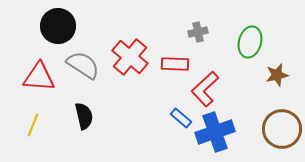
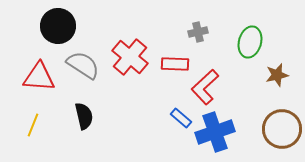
red L-shape: moved 2 px up
